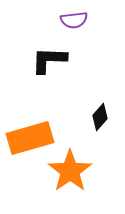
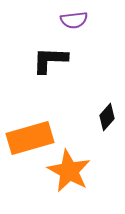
black L-shape: moved 1 px right
black diamond: moved 7 px right
orange star: moved 1 px left; rotated 9 degrees counterclockwise
